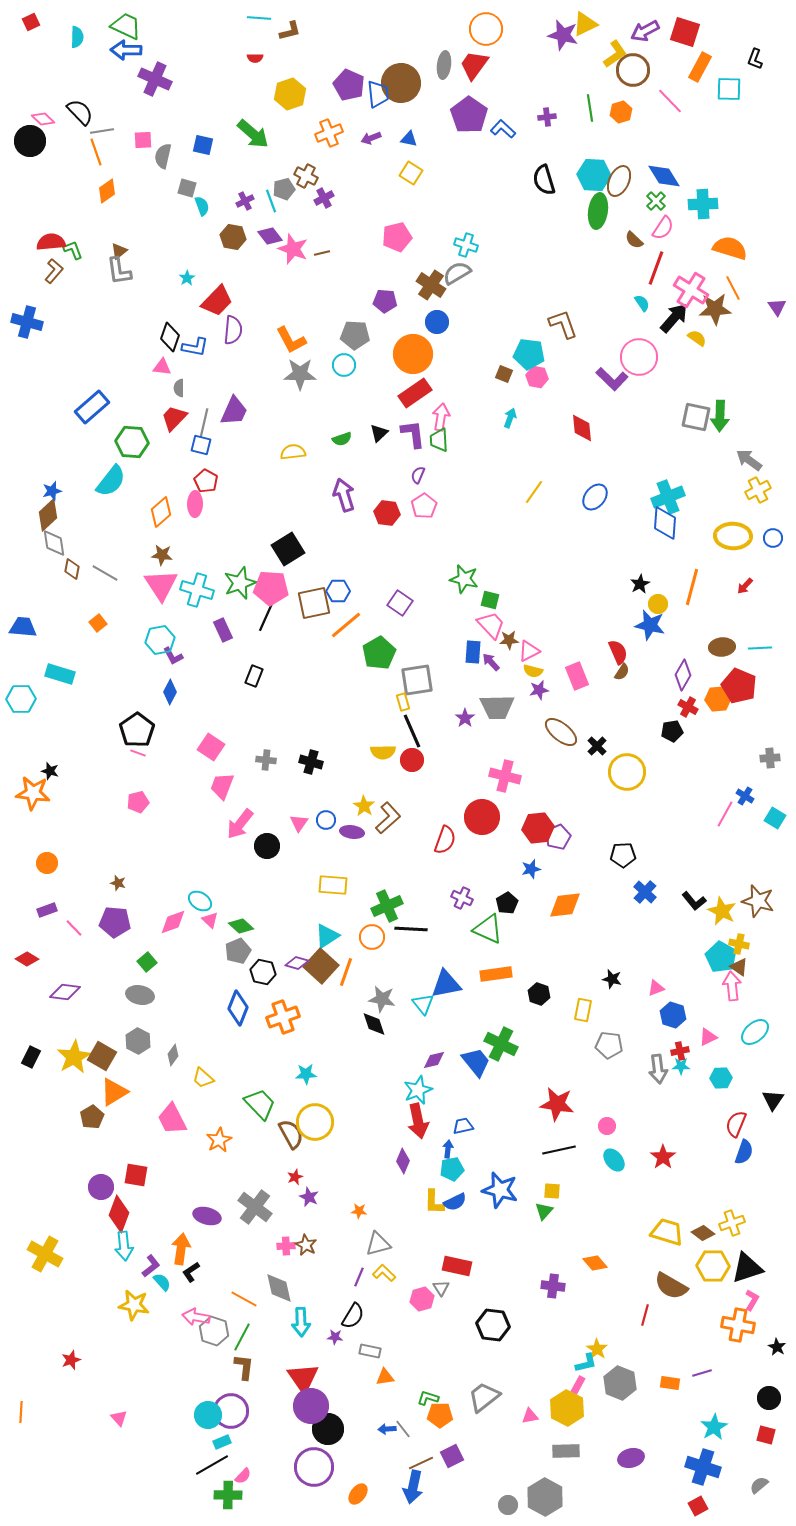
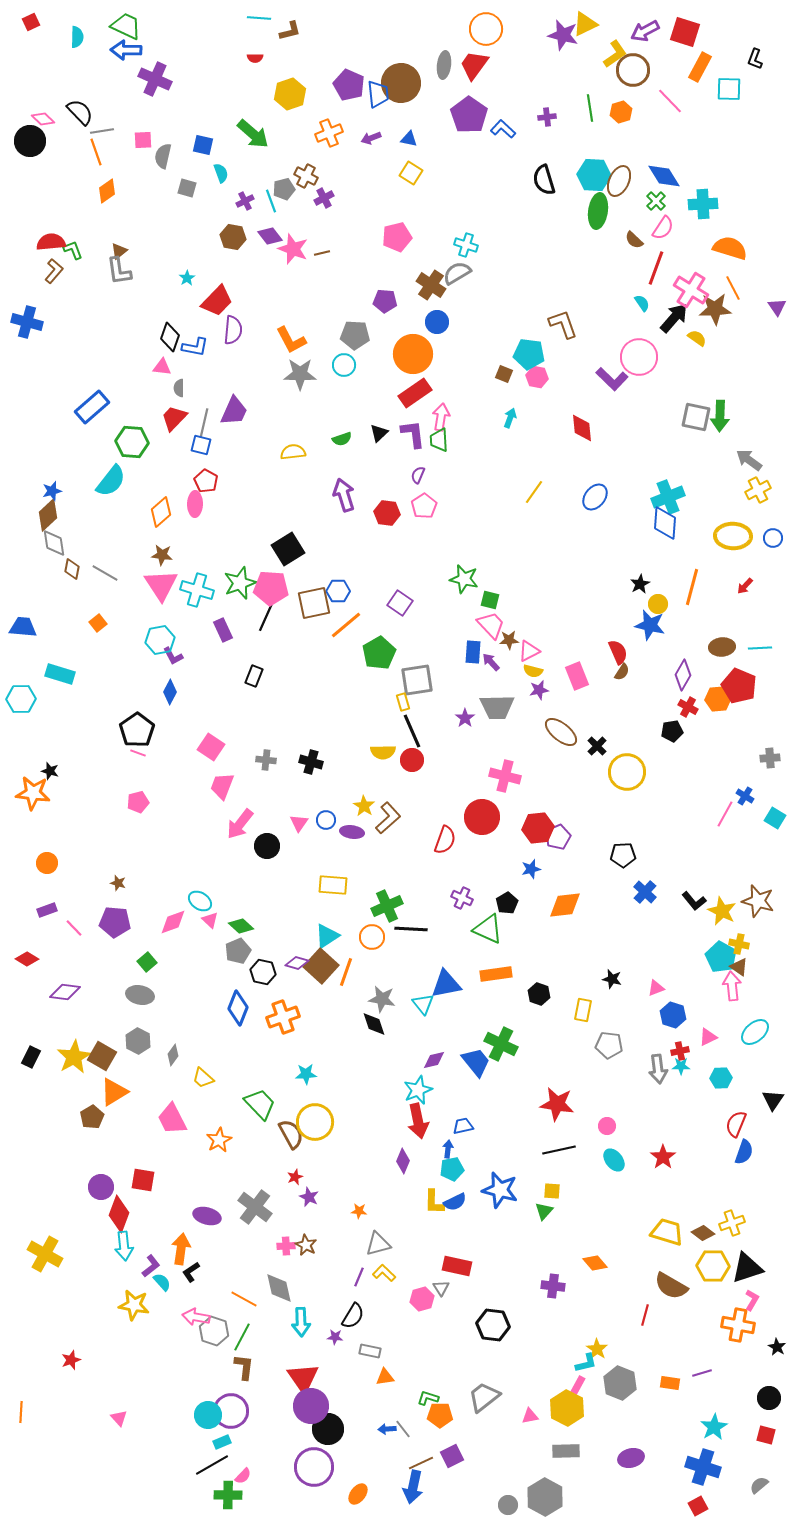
cyan semicircle at (202, 206): moved 19 px right, 33 px up
red square at (136, 1175): moved 7 px right, 5 px down
